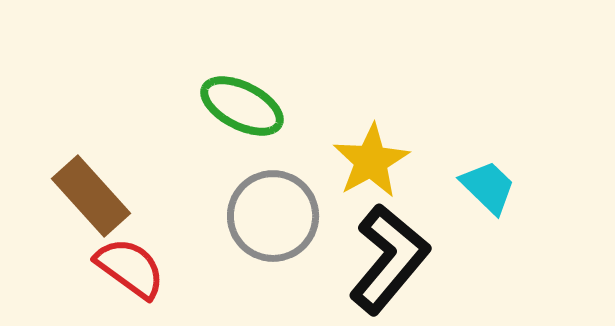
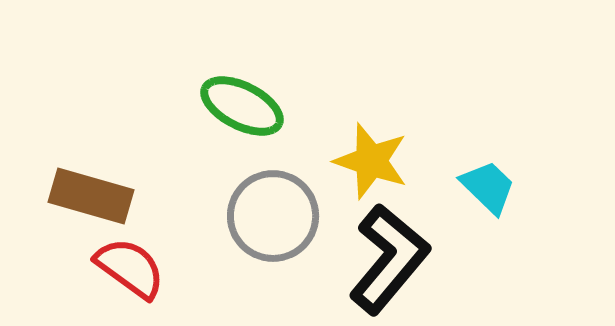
yellow star: rotated 24 degrees counterclockwise
brown rectangle: rotated 32 degrees counterclockwise
